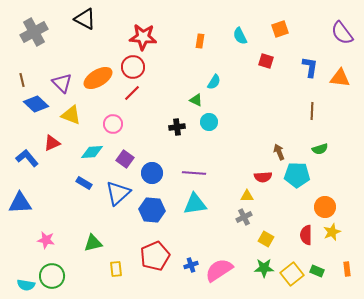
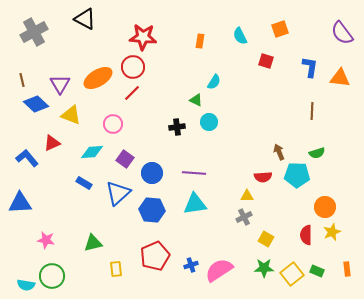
purple triangle at (62, 83): moved 2 px left, 1 px down; rotated 15 degrees clockwise
green semicircle at (320, 149): moved 3 px left, 4 px down
